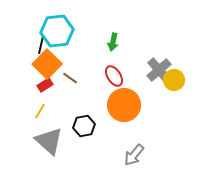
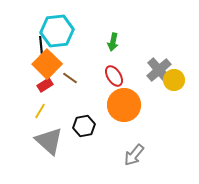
black line: rotated 18 degrees counterclockwise
